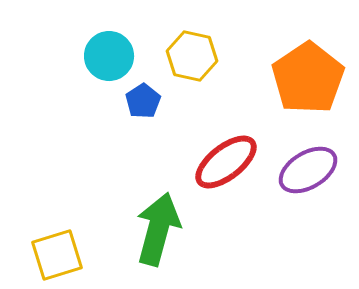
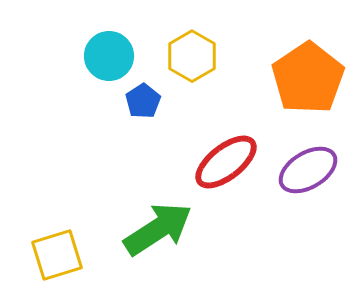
yellow hexagon: rotated 18 degrees clockwise
green arrow: rotated 42 degrees clockwise
